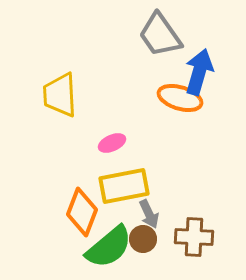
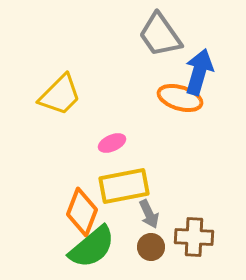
yellow trapezoid: rotated 132 degrees counterclockwise
brown circle: moved 8 px right, 8 px down
green semicircle: moved 17 px left
